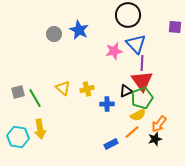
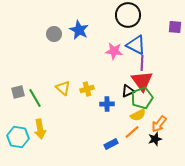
blue triangle: moved 1 px down; rotated 20 degrees counterclockwise
pink star: rotated 18 degrees clockwise
black triangle: moved 2 px right
